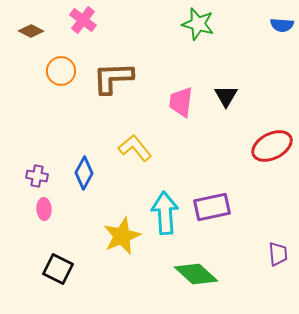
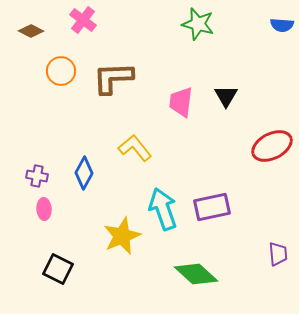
cyan arrow: moved 2 px left, 4 px up; rotated 15 degrees counterclockwise
